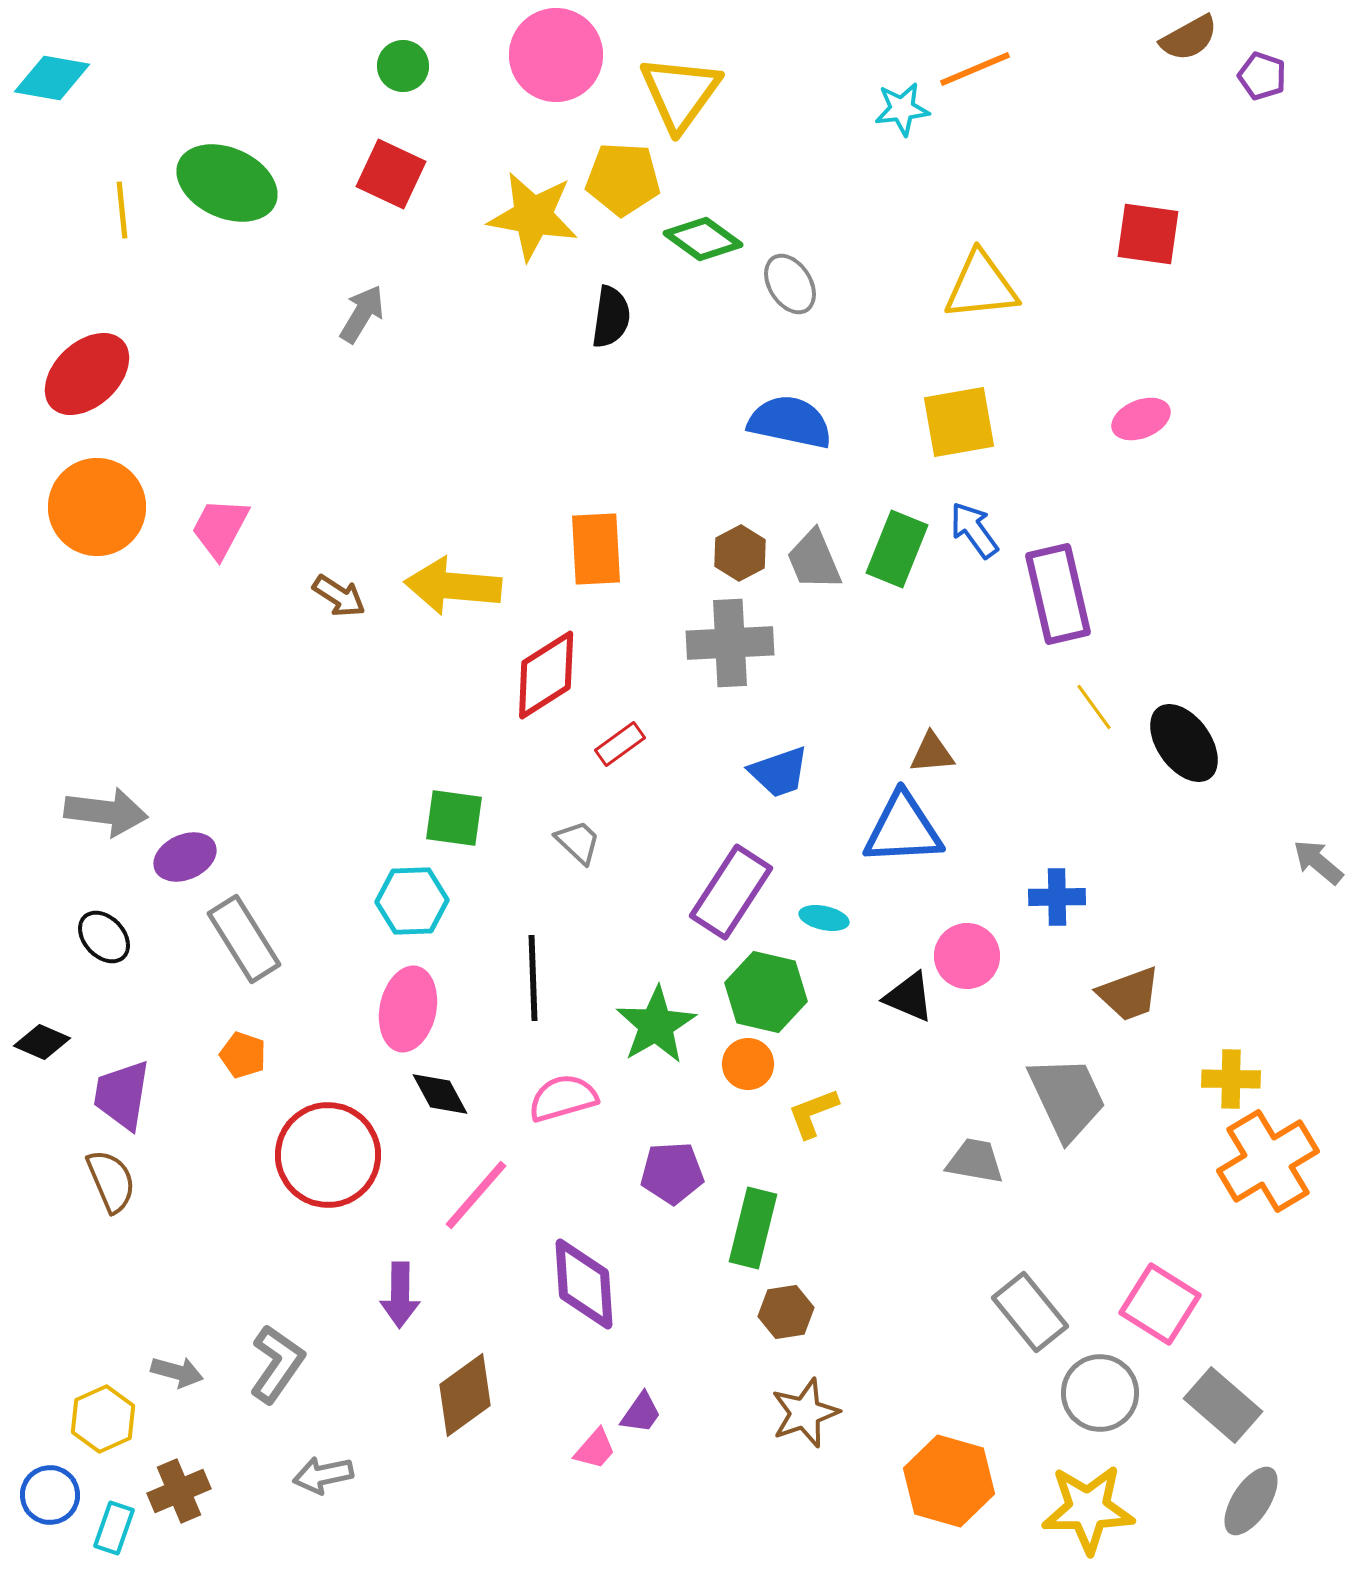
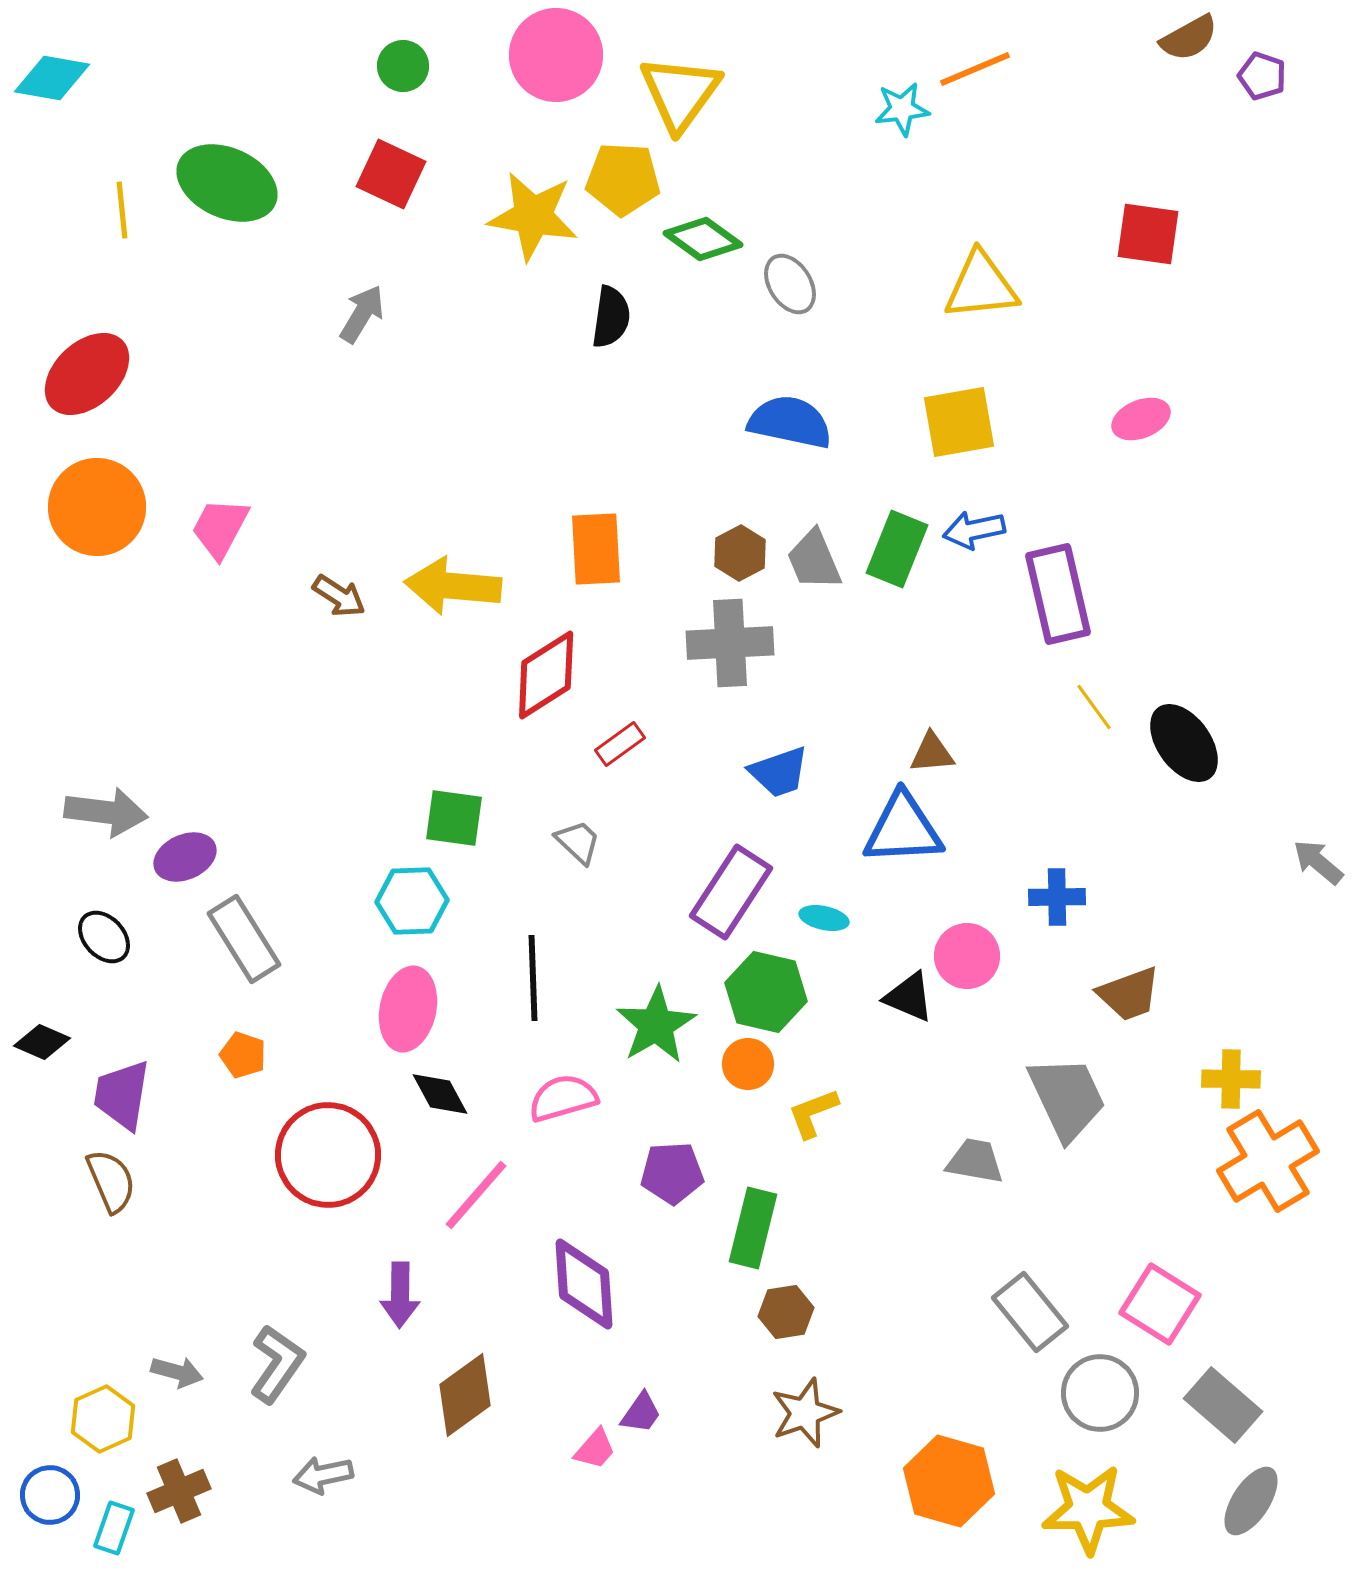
blue arrow at (974, 530): rotated 66 degrees counterclockwise
